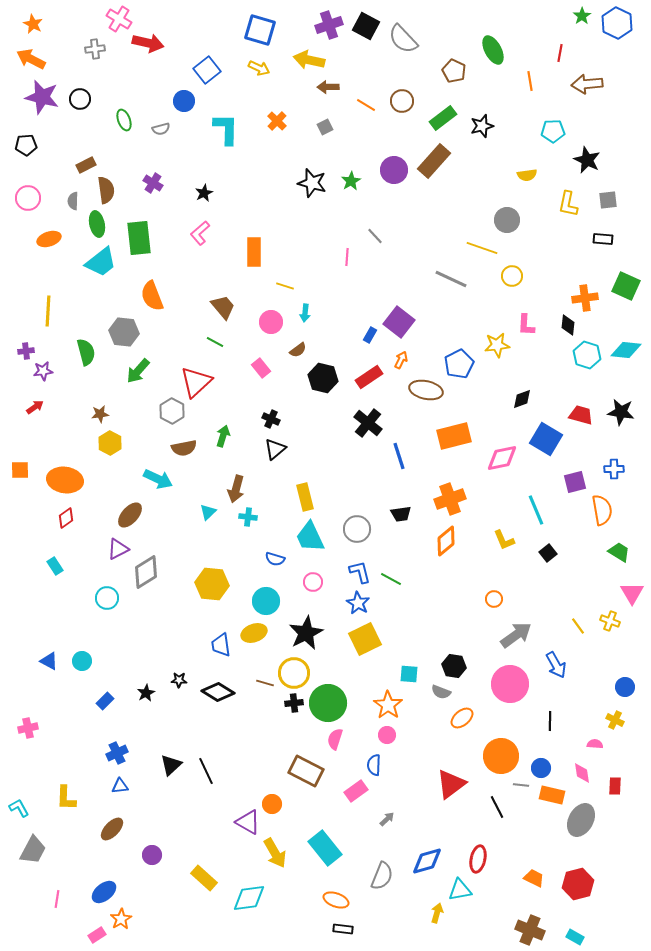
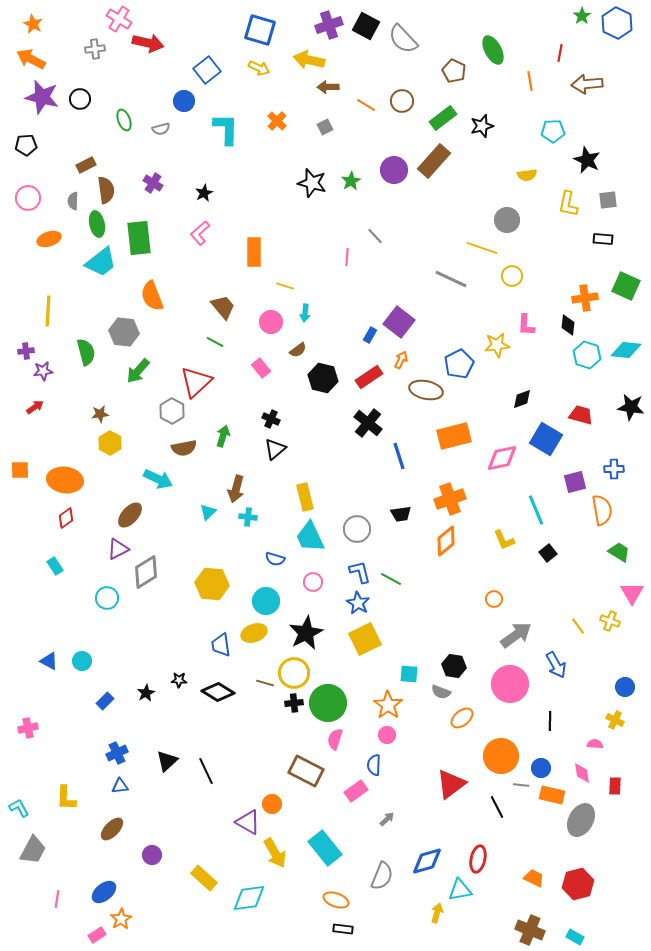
black star at (621, 412): moved 10 px right, 5 px up
black triangle at (171, 765): moved 4 px left, 4 px up
